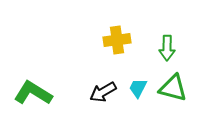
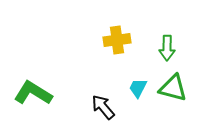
black arrow: moved 15 px down; rotated 80 degrees clockwise
